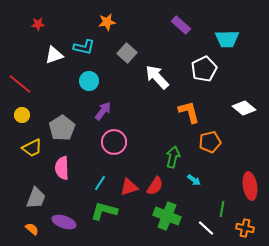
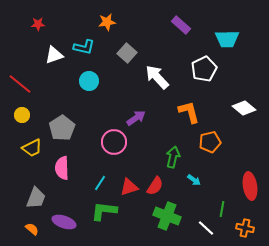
purple arrow: moved 33 px right, 7 px down; rotated 18 degrees clockwise
green L-shape: rotated 8 degrees counterclockwise
